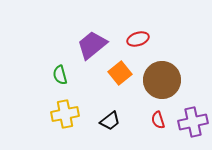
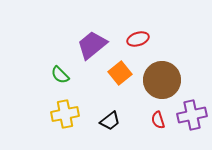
green semicircle: rotated 30 degrees counterclockwise
purple cross: moved 1 px left, 7 px up
